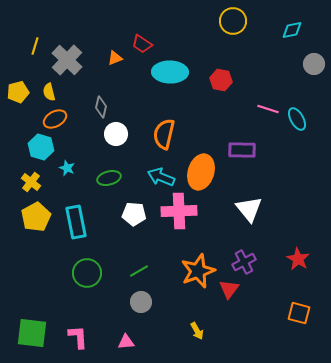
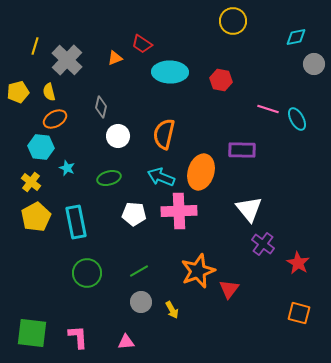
cyan diamond at (292, 30): moved 4 px right, 7 px down
white circle at (116, 134): moved 2 px right, 2 px down
cyan hexagon at (41, 147): rotated 10 degrees counterclockwise
red star at (298, 259): moved 4 px down
purple cross at (244, 262): moved 19 px right, 18 px up; rotated 25 degrees counterclockwise
yellow arrow at (197, 331): moved 25 px left, 21 px up
